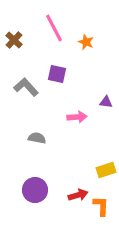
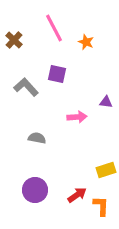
red arrow: moved 1 px left; rotated 18 degrees counterclockwise
